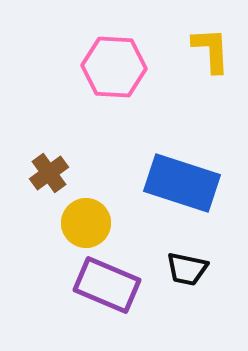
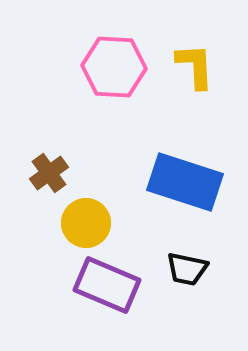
yellow L-shape: moved 16 px left, 16 px down
blue rectangle: moved 3 px right, 1 px up
